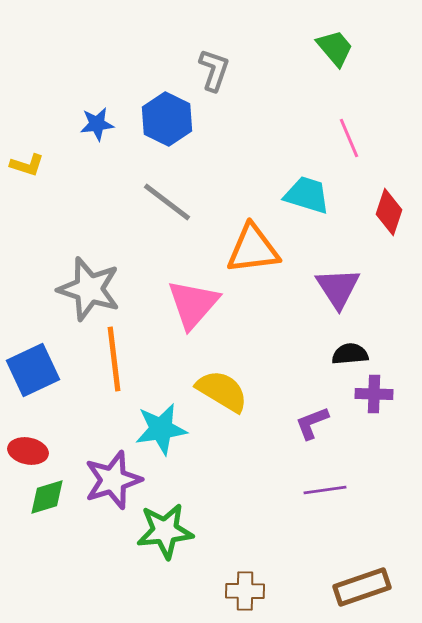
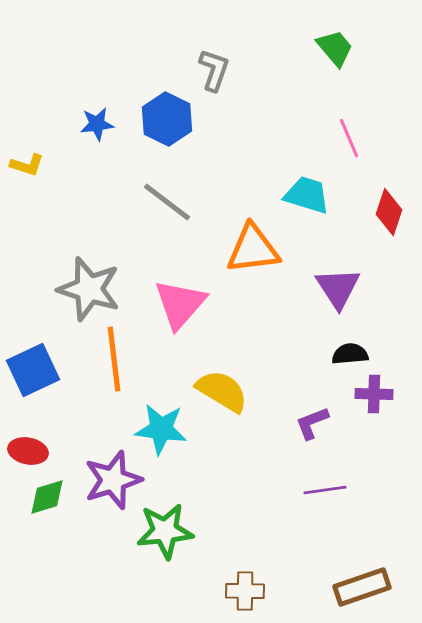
pink triangle: moved 13 px left
cyan star: rotated 16 degrees clockwise
